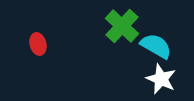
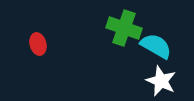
green cross: moved 2 px right, 2 px down; rotated 24 degrees counterclockwise
white star: moved 2 px down
